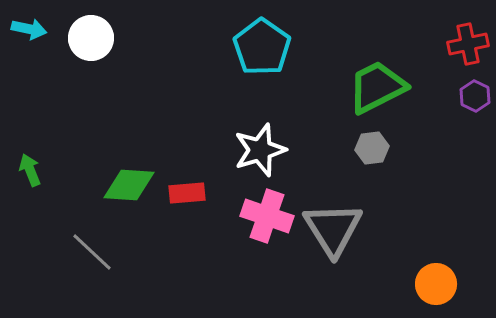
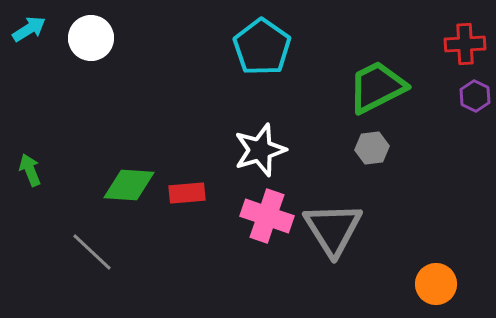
cyan arrow: rotated 44 degrees counterclockwise
red cross: moved 3 px left; rotated 9 degrees clockwise
